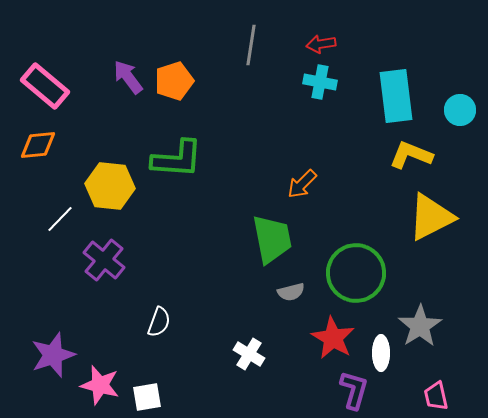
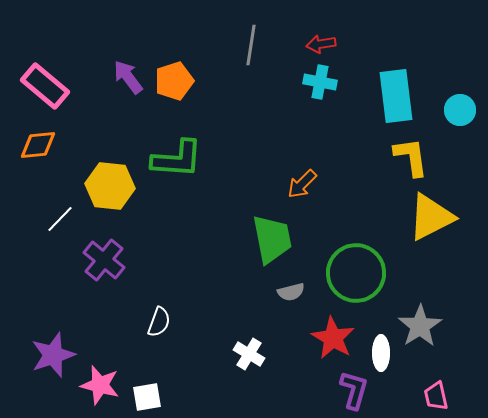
yellow L-shape: moved 2 px down; rotated 60 degrees clockwise
